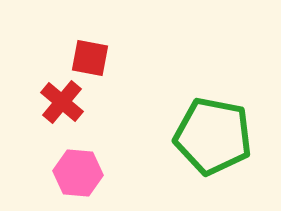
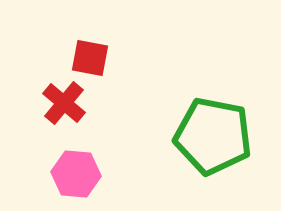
red cross: moved 2 px right, 1 px down
pink hexagon: moved 2 px left, 1 px down
